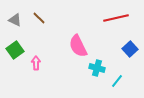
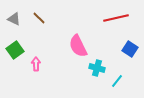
gray triangle: moved 1 px left, 1 px up
blue square: rotated 14 degrees counterclockwise
pink arrow: moved 1 px down
